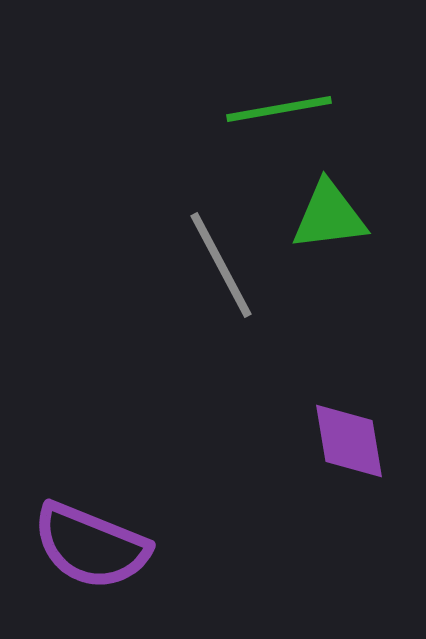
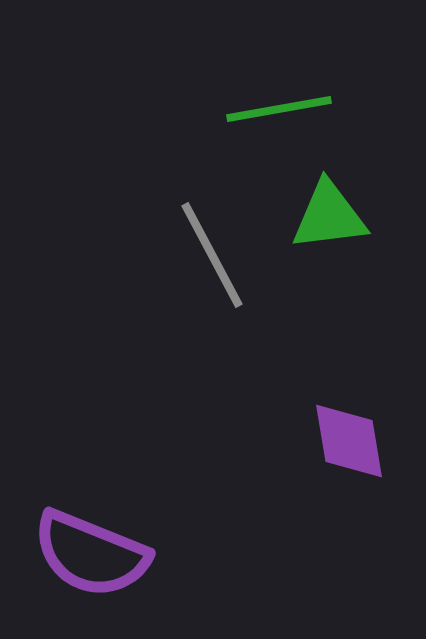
gray line: moved 9 px left, 10 px up
purple semicircle: moved 8 px down
